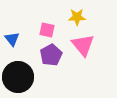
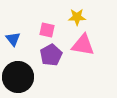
blue triangle: moved 1 px right
pink triangle: rotated 40 degrees counterclockwise
